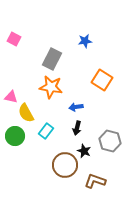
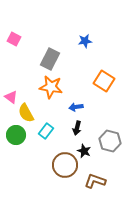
gray rectangle: moved 2 px left
orange square: moved 2 px right, 1 px down
pink triangle: rotated 24 degrees clockwise
green circle: moved 1 px right, 1 px up
